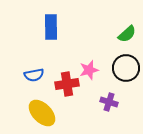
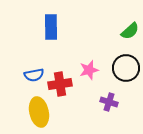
green semicircle: moved 3 px right, 3 px up
red cross: moved 7 px left
yellow ellipse: moved 3 px left, 1 px up; rotated 32 degrees clockwise
